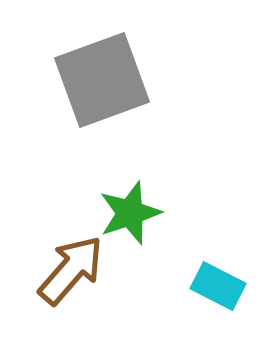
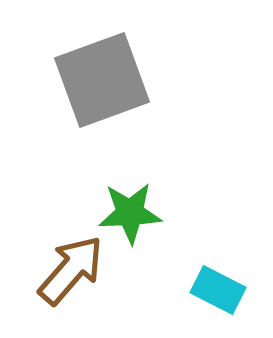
green star: rotated 16 degrees clockwise
cyan rectangle: moved 4 px down
